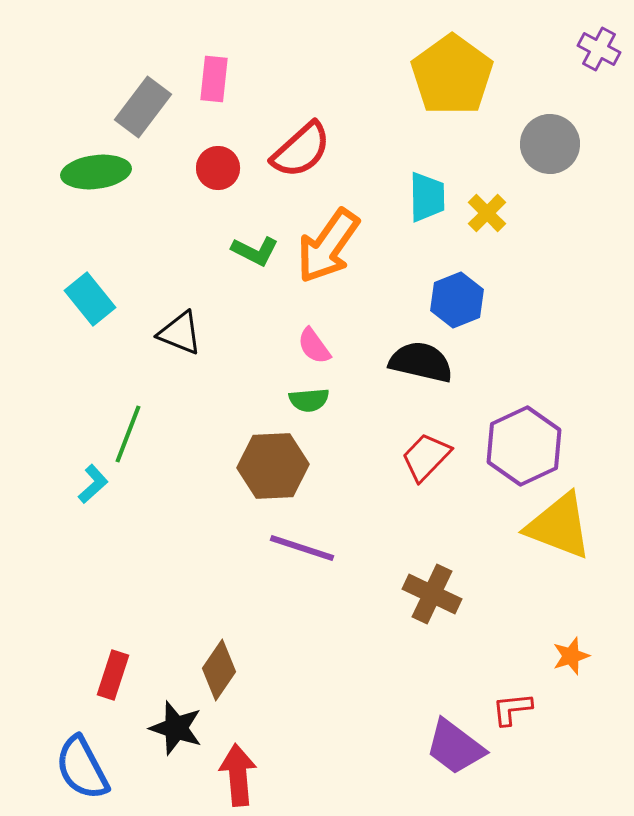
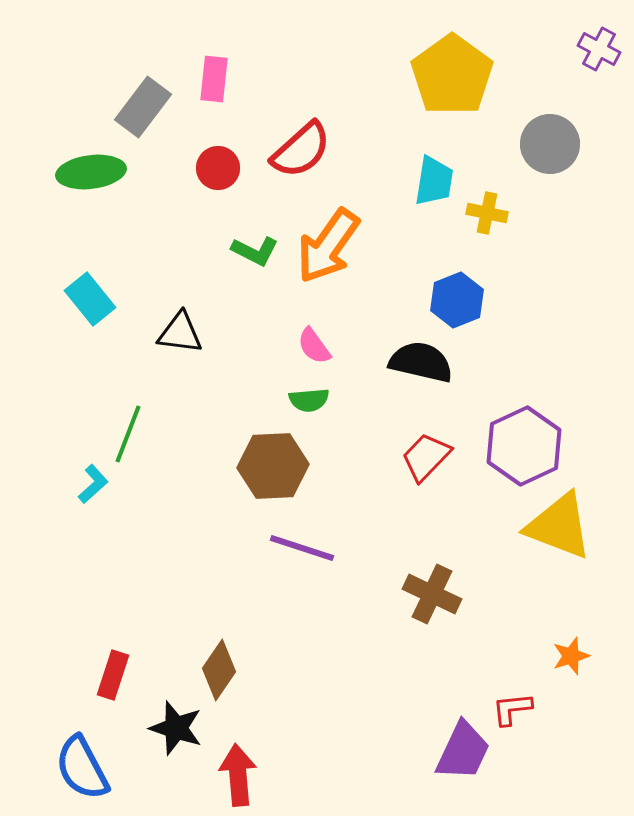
green ellipse: moved 5 px left
cyan trapezoid: moved 7 px right, 16 px up; rotated 10 degrees clockwise
yellow cross: rotated 33 degrees counterclockwise
black triangle: rotated 15 degrees counterclockwise
purple trapezoid: moved 8 px right, 4 px down; rotated 102 degrees counterclockwise
